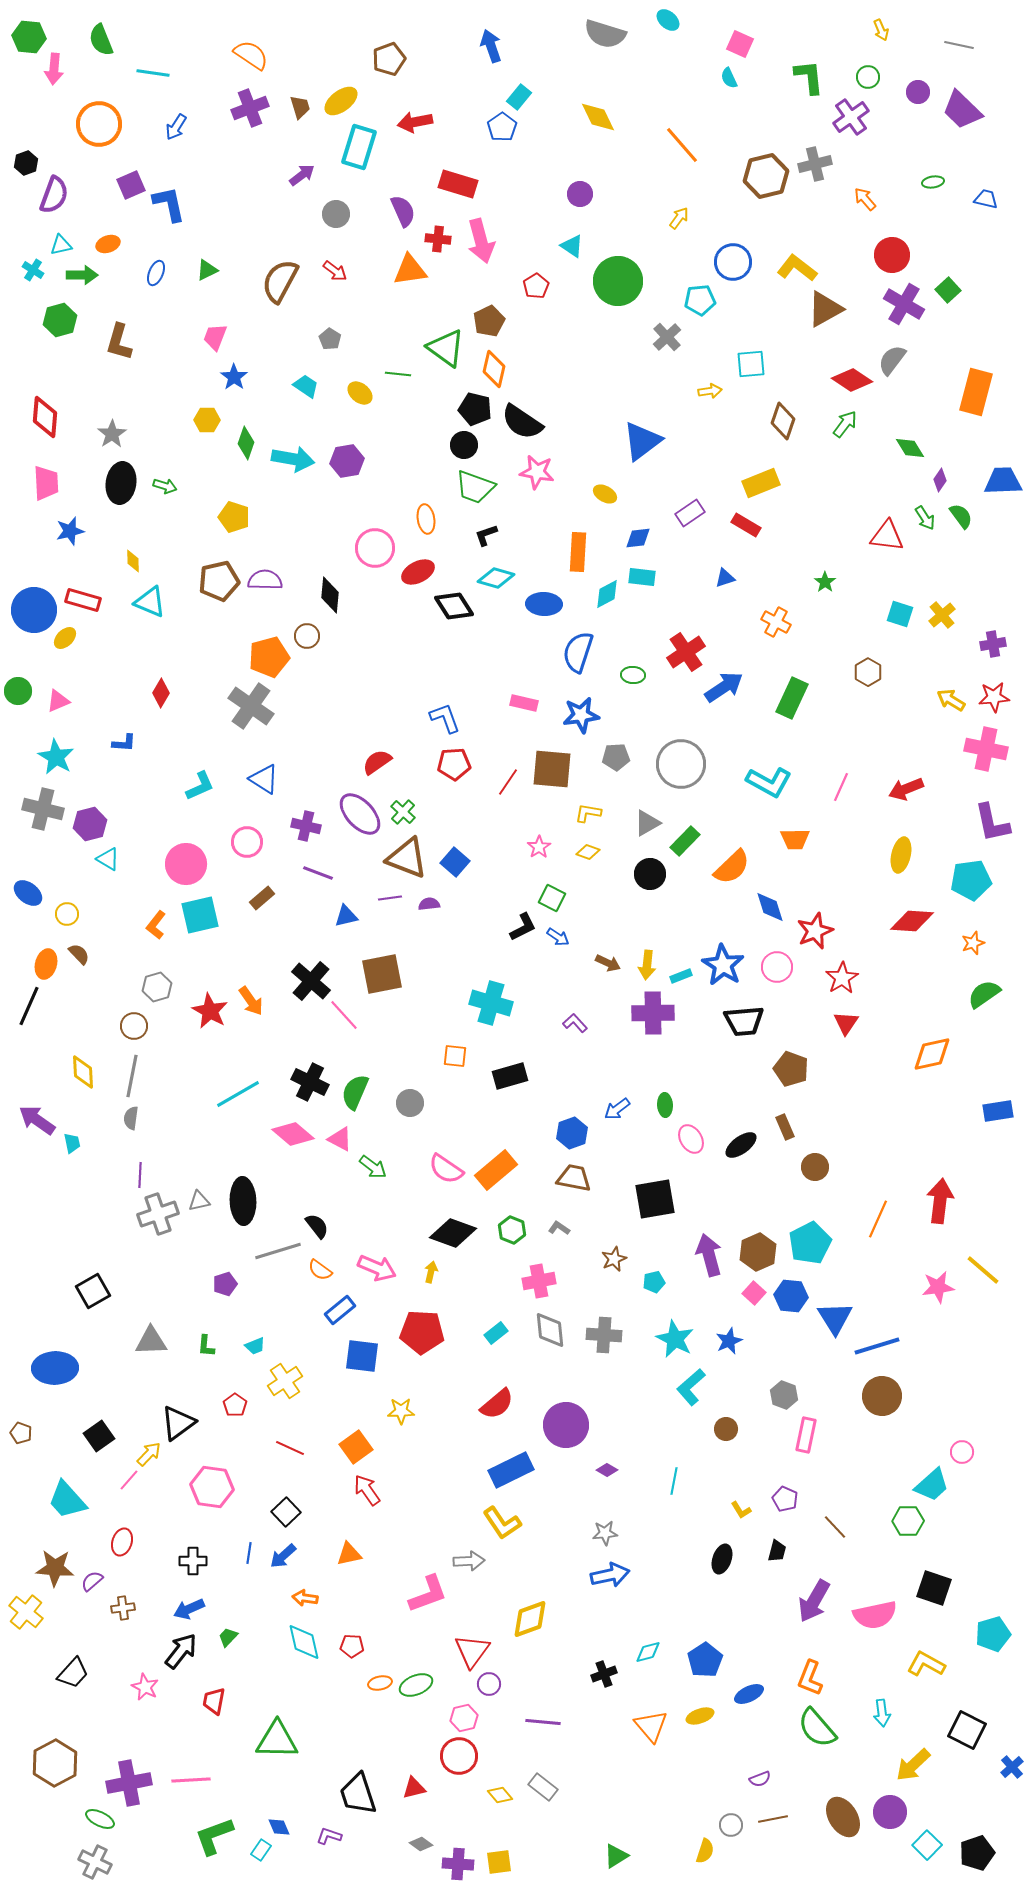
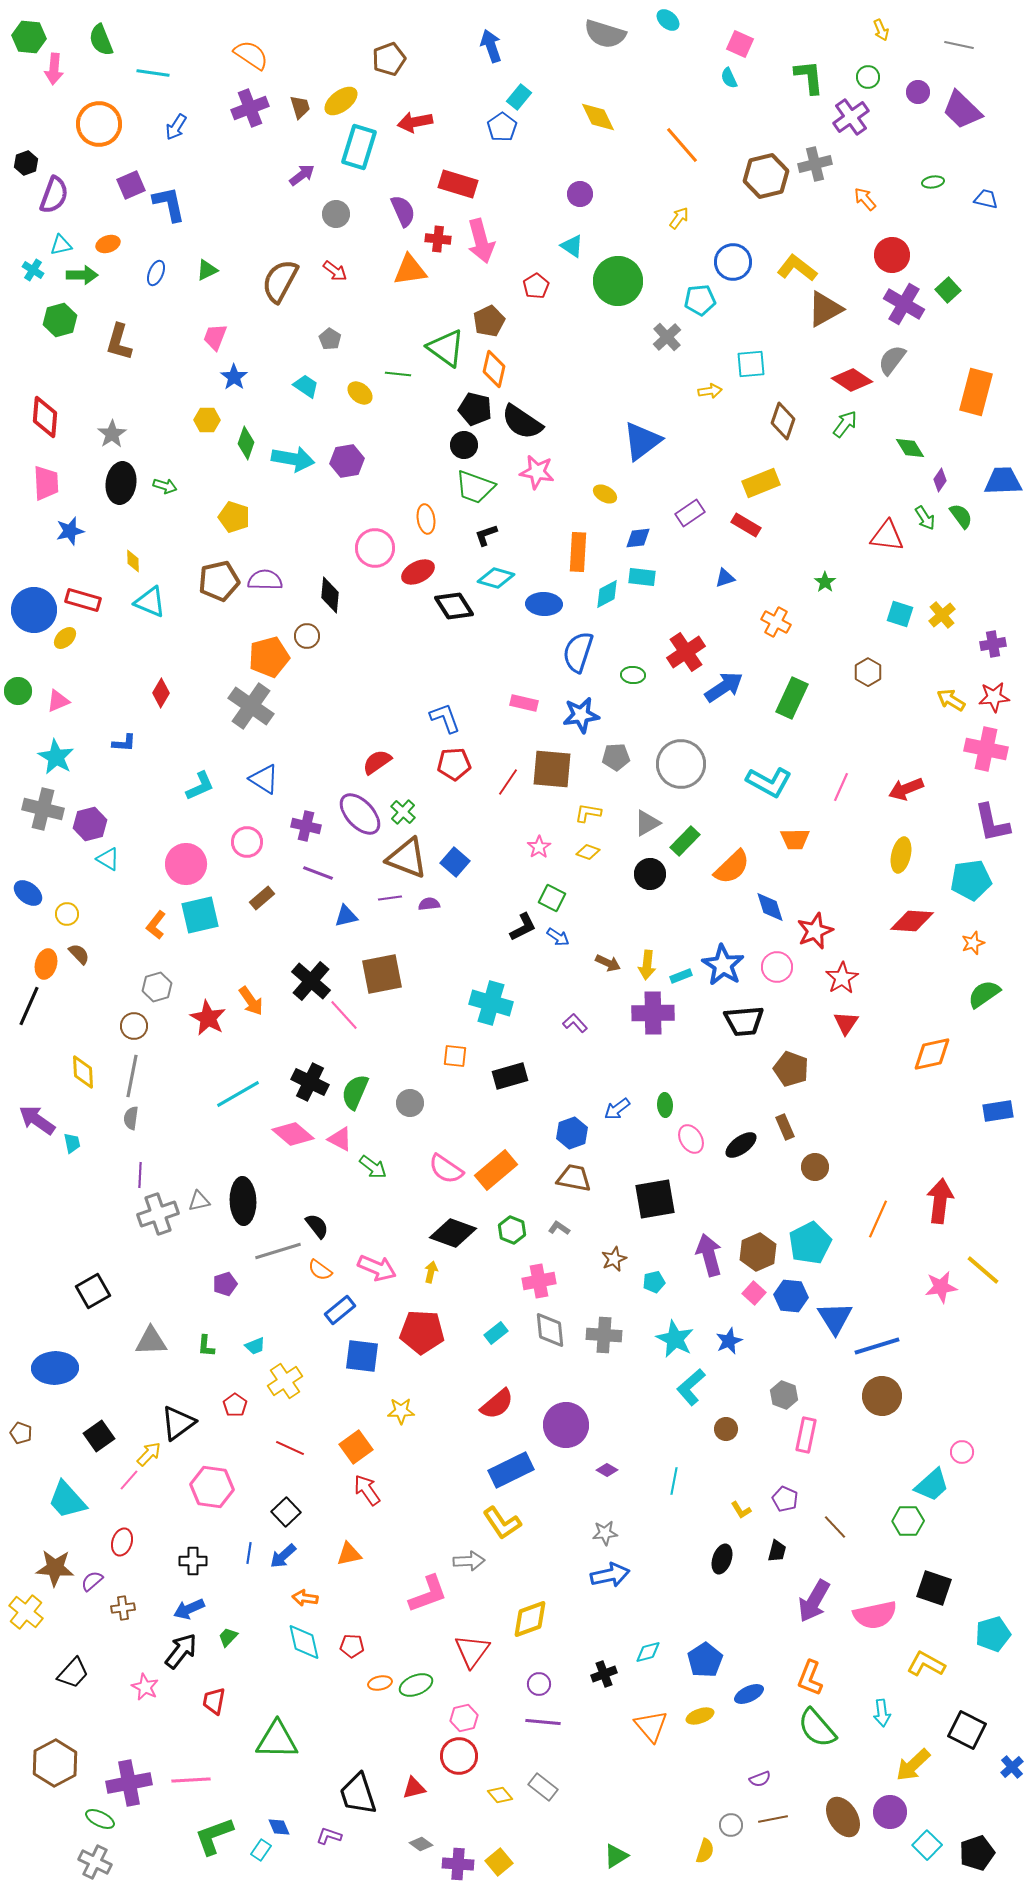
red star at (210, 1011): moved 2 px left, 7 px down
pink star at (938, 1287): moved 3 px right
purple circle at (489, 1684): moved 50 px right
yellow square at (499, 1862): rotated 32 degrees counterclockwise
